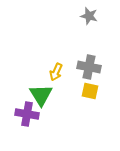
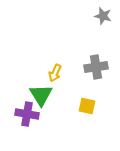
gray star: moved 14 px right
gray cross: moved 7 px right; rotated 20 degrees counterclockwise
yellow arrow: moved 1 px left, 1 px down
yellow square: moved 3 px left, 15 px down
